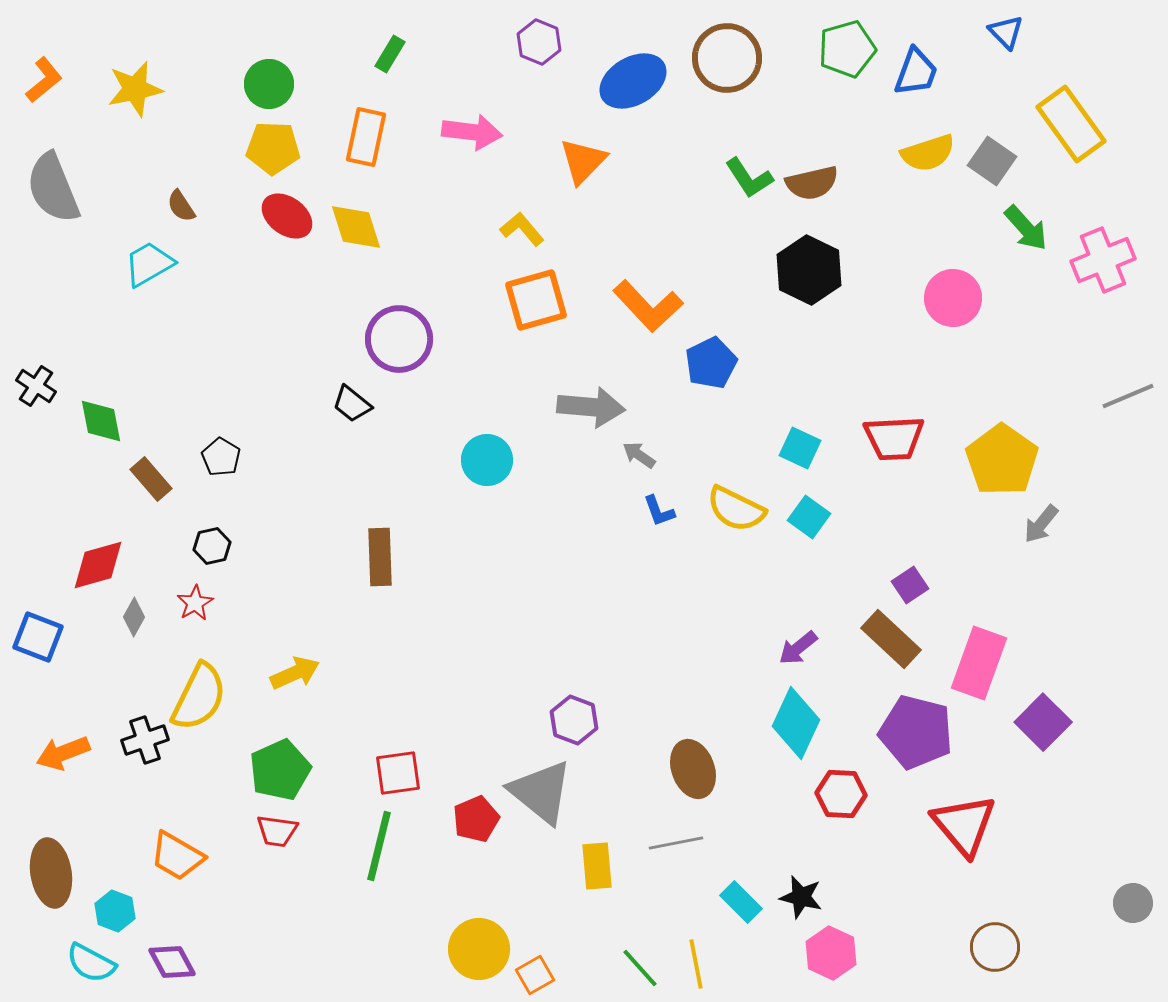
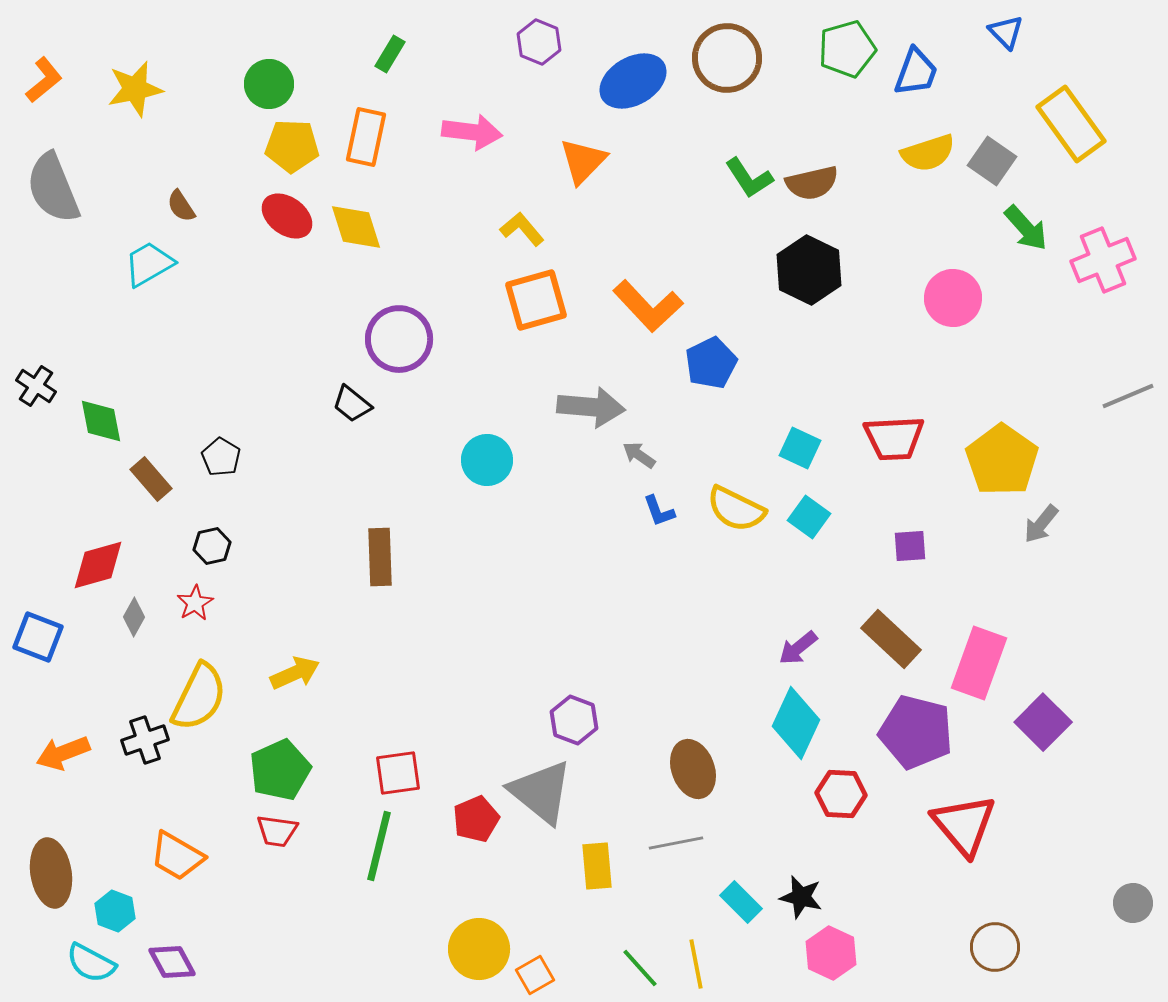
yellow pentagon at (273, 148): moved 19 px right, 2 px up
purple square at (910, 585): moved 39 px up; rotated 30 degrees clockwise
